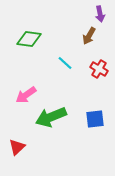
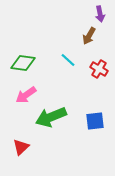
green diamond: moved 6 px left, 24 px down
cyan line: moved 3 px right, 3 px up
blue square: moved 2 px down
red triangle: moved 4 px right
